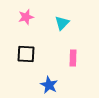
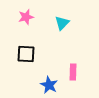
pink rectangle: moved 14 px down
